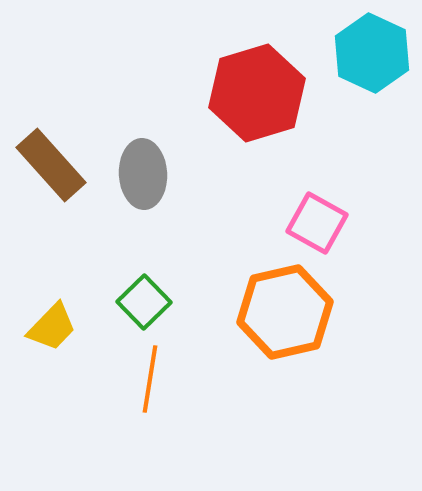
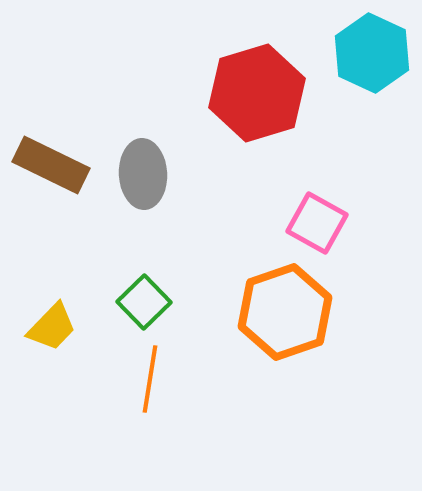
brown rectangle: rotated 22 degrees counterclockwise
orange hexagon: rotated 6 degrees counterclockwise
